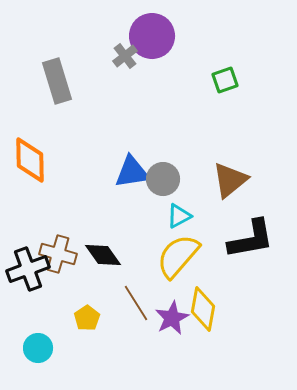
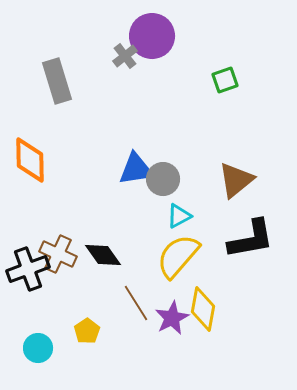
blue triangle: moved 4 px right, 3 px up
brown triangle: moved 6 px right
brown cross: rotated 9 degrees clockwise
yellow pentagon: moved 13 px down
